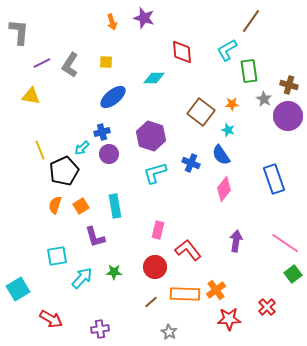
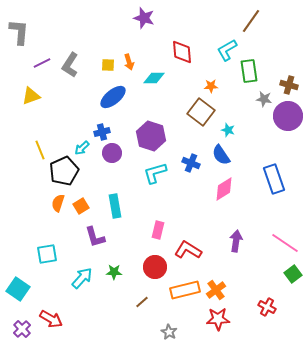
orange arrow at (112, 22): moved 17 px right, 40 px down
yellow square at (106, 62): moved 2 px right, 3 px down
yellow triangle at (31, 96): rotated 30 degrees counterclockwise
gray star at (264, 99): rotated 21 degrees counterclockwise
orange star at (232, 104): moved 21 px left, 18 px up
purple circle at (109, 154): moved 3 px right, 1 px up
pink diamond at (224, 189): rotated 20 degrees clockwise
orange semicircle at (55, 205): moved 3 px right, 2 px up
red L-shape at (188, 250): rotated 20 degrees counterclockwise
cyan square at (57, 256): moved 10 px left, 2 px up
cyan square at (18, 289): rotated 25 degrees counterclockwise
orange rectangle at (185, 294): moved 4 px up; rotated 16 degrees counterclockwise
brown line at (151, 302): moved 9 px left
red cross at (267, 307): rotated 18 degrees counterclockwise
red star at (229, 319): moved 11 px left
purple cross at (100, 329): moved 78 px left; rotated 36 degrees counterclockwise
